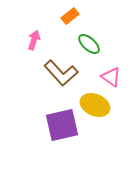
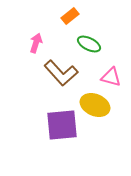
pink arrow: moved 2 px right, 3 px down
green ellipse: rotated 15 degrees counterclockwise
pink triangle: rotated 20 degrees counterclockwise
purple square: rotated 8 degrees clockwise
